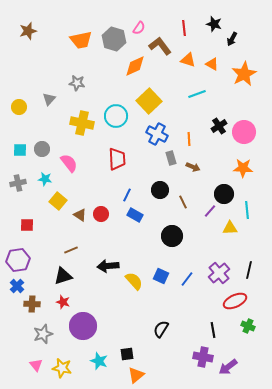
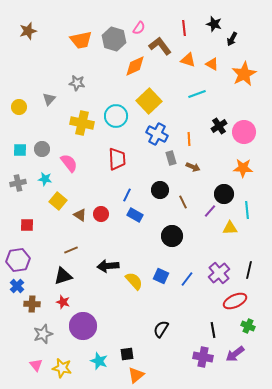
purple arrow at (228, 367): moved 7 px right, 13 px up
